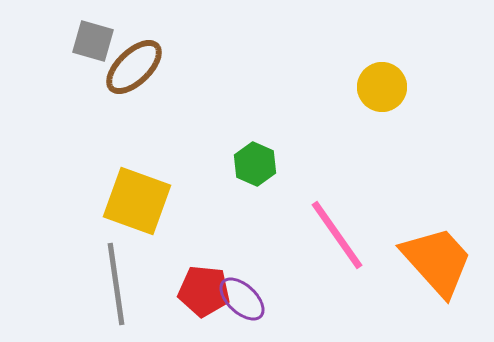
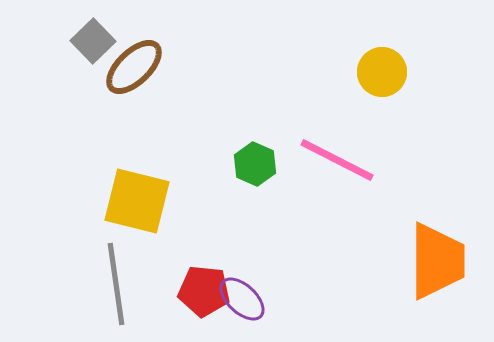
gray square: rotated 30 degrees clockwise
yellow circle: moved 15 px up
yellow square: rotated 6 degrees counterclockwise
pink line: moved 75 px up; rotated 28 degrees counterclockwise
orange trapezoid: rotated 42 degrees clockwise
